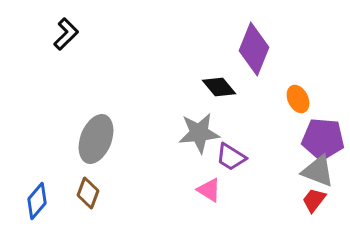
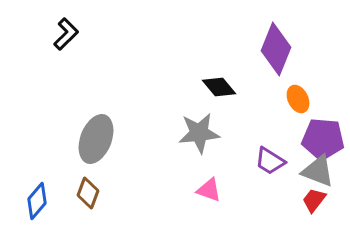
purple diamond: moved 22 px right
purple trapezoid: moved 39 px right, 4 px down
pink triangle: rotated 12 degrees counterclockwise
